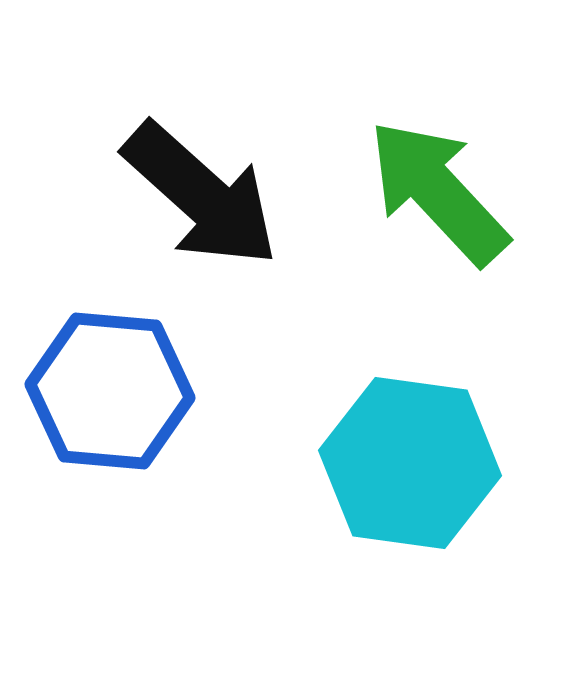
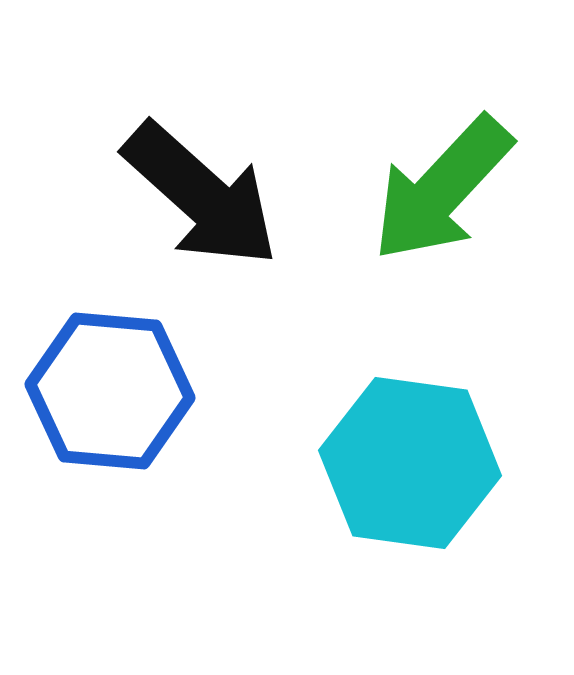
green arrow: moved 4 px right, 3 px up; rotated 94 degrees counterclockwise
